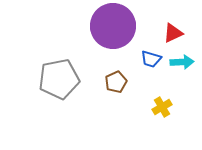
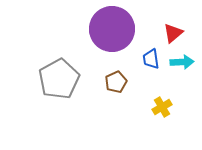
purple circle: moved 1 px left, 3 px down
red triangle: rotated 15 degrees counterclockwise
blue trapezoid: rotated 65 degrees clockwise
gray pentagon: rotated 18 degrees counterclockwise
